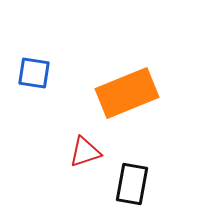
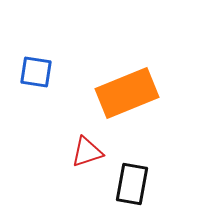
blue square: moved 2 px right, 1 px up
red triangle: moved 2 px right
